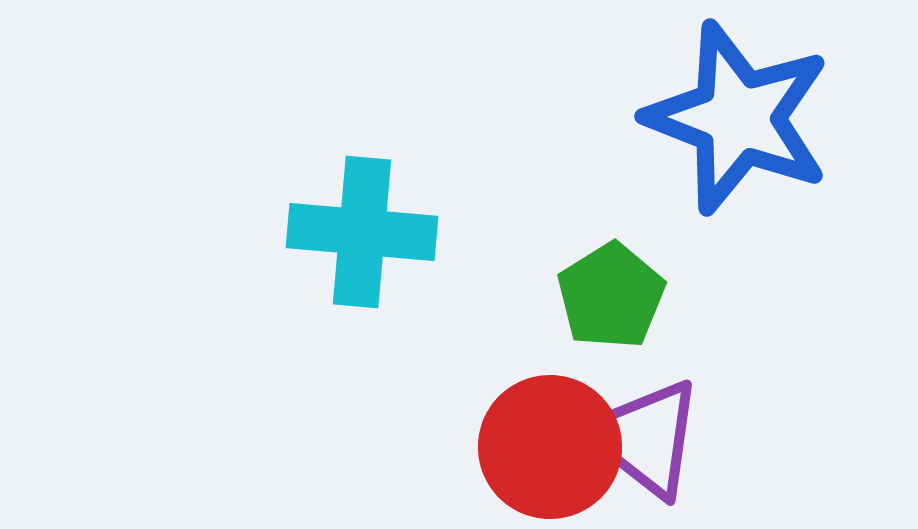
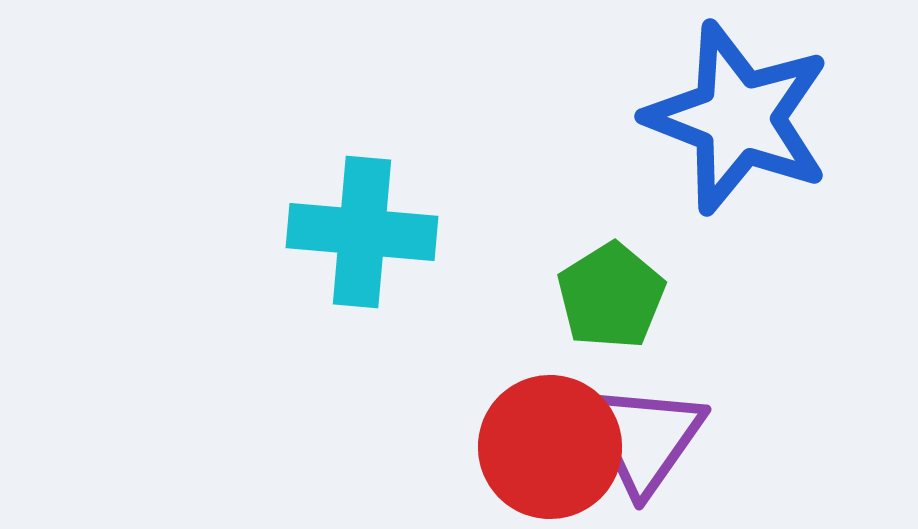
purple triangle: rotated 27 degrees clockwise
